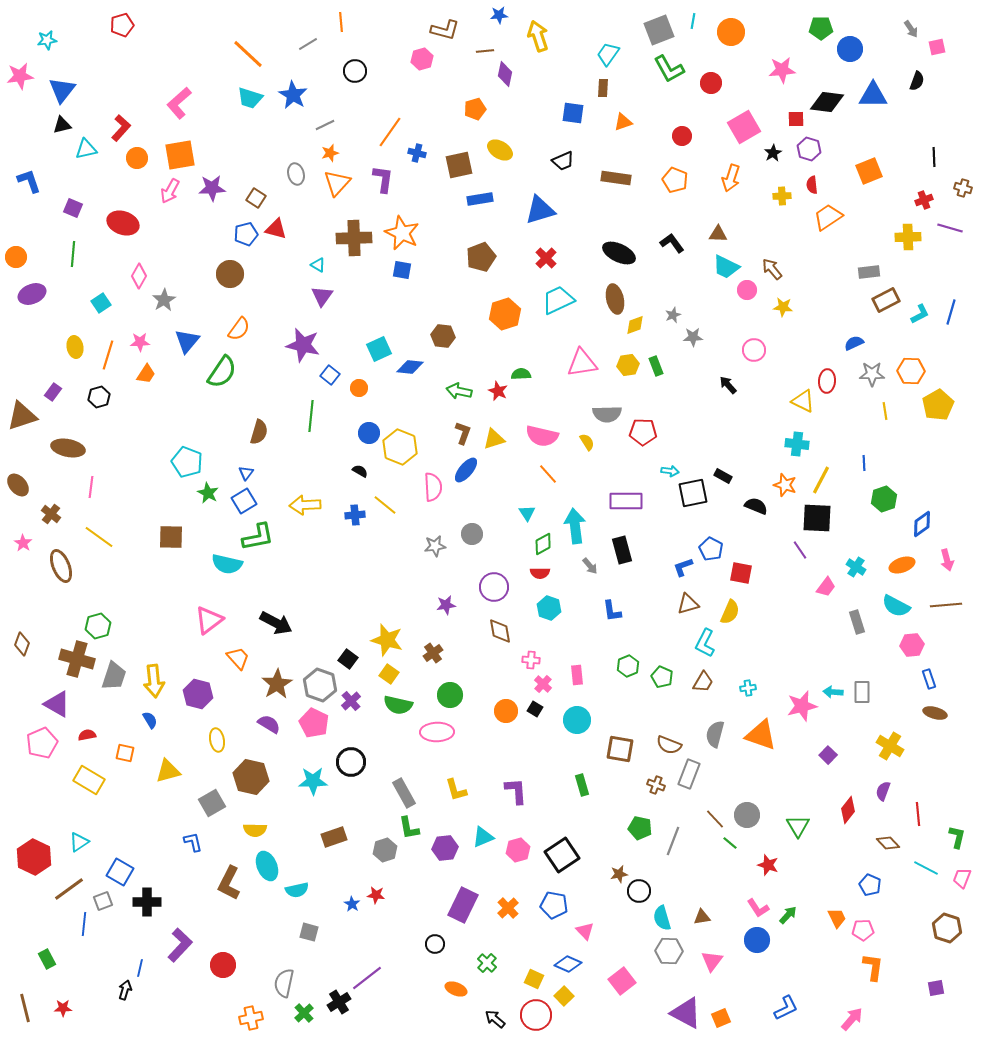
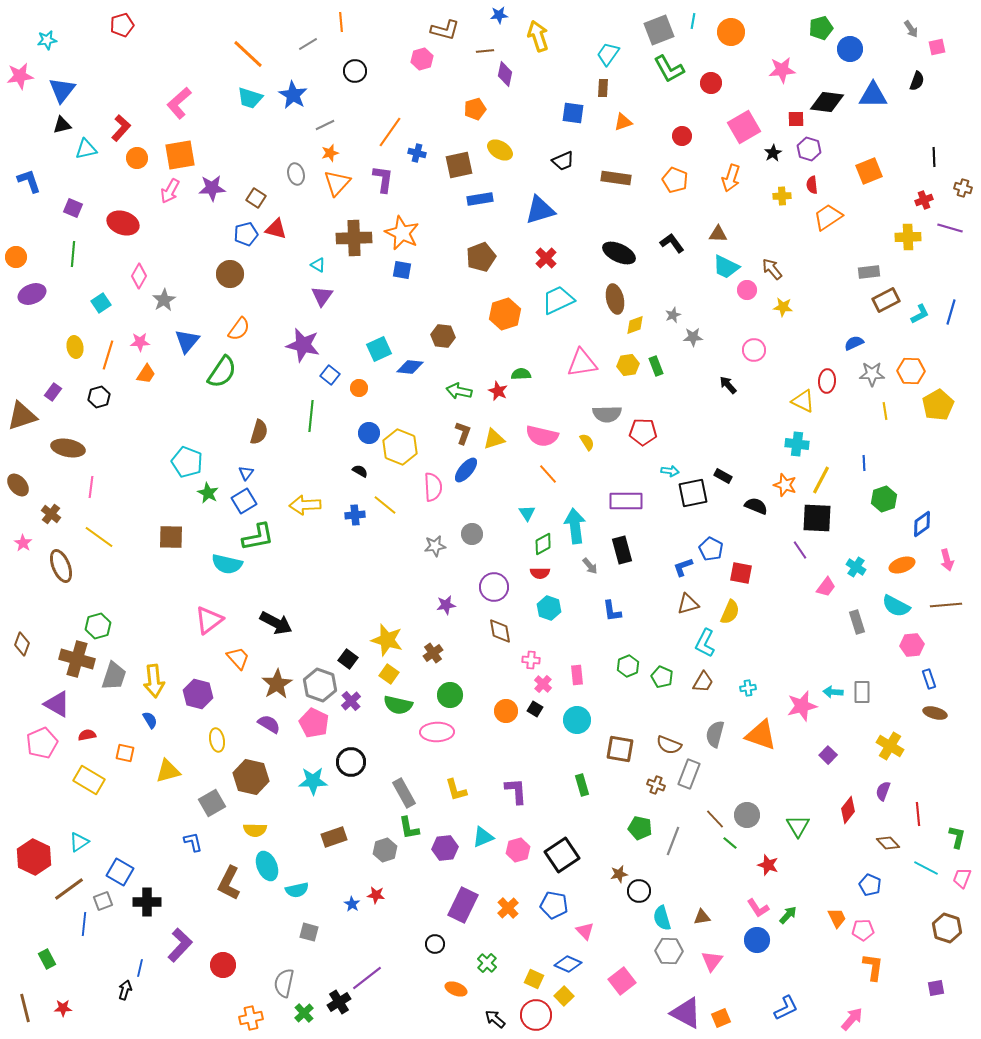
green pentagon at (821, 28): rotated 15 degrees counterclockwise
